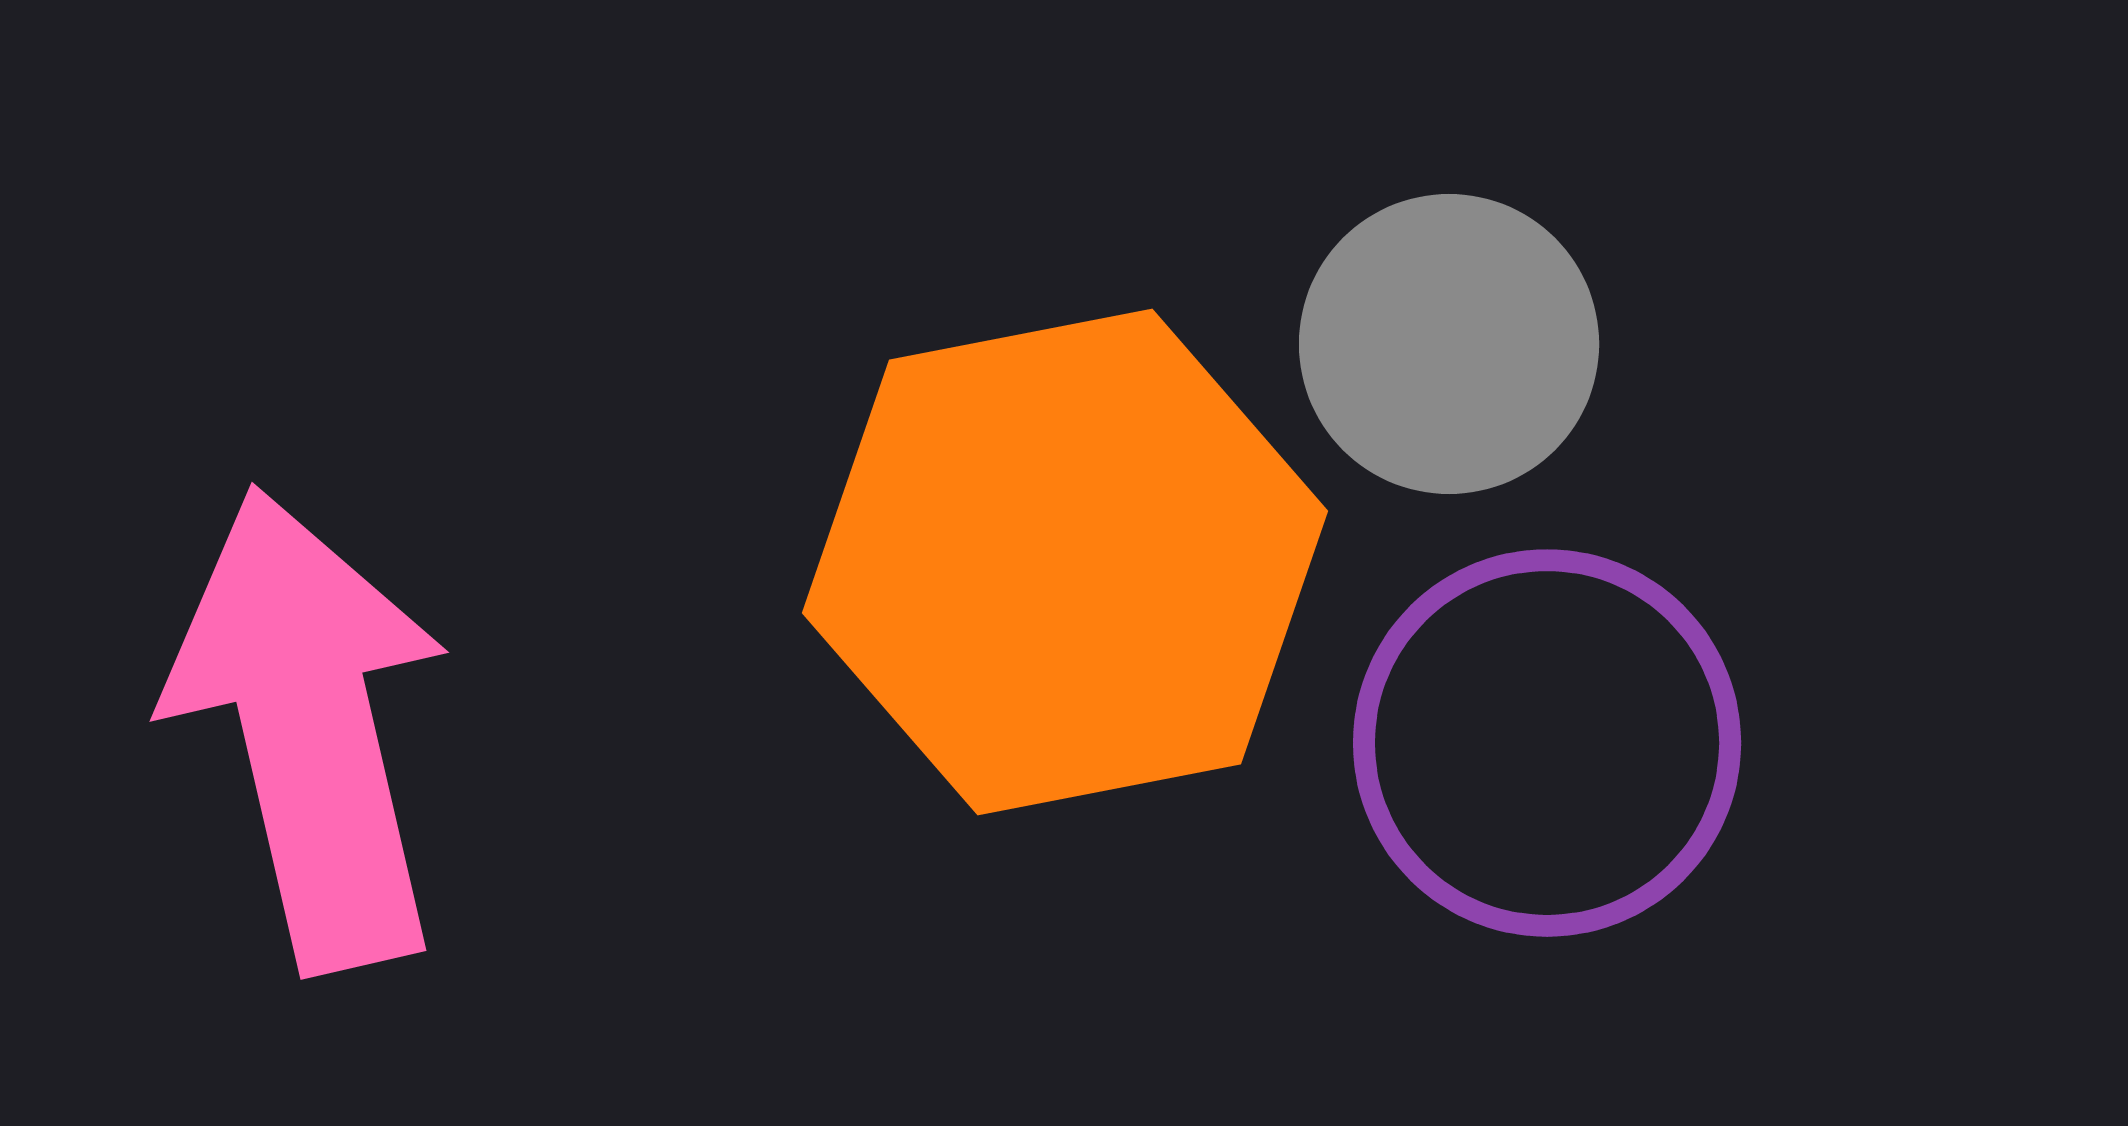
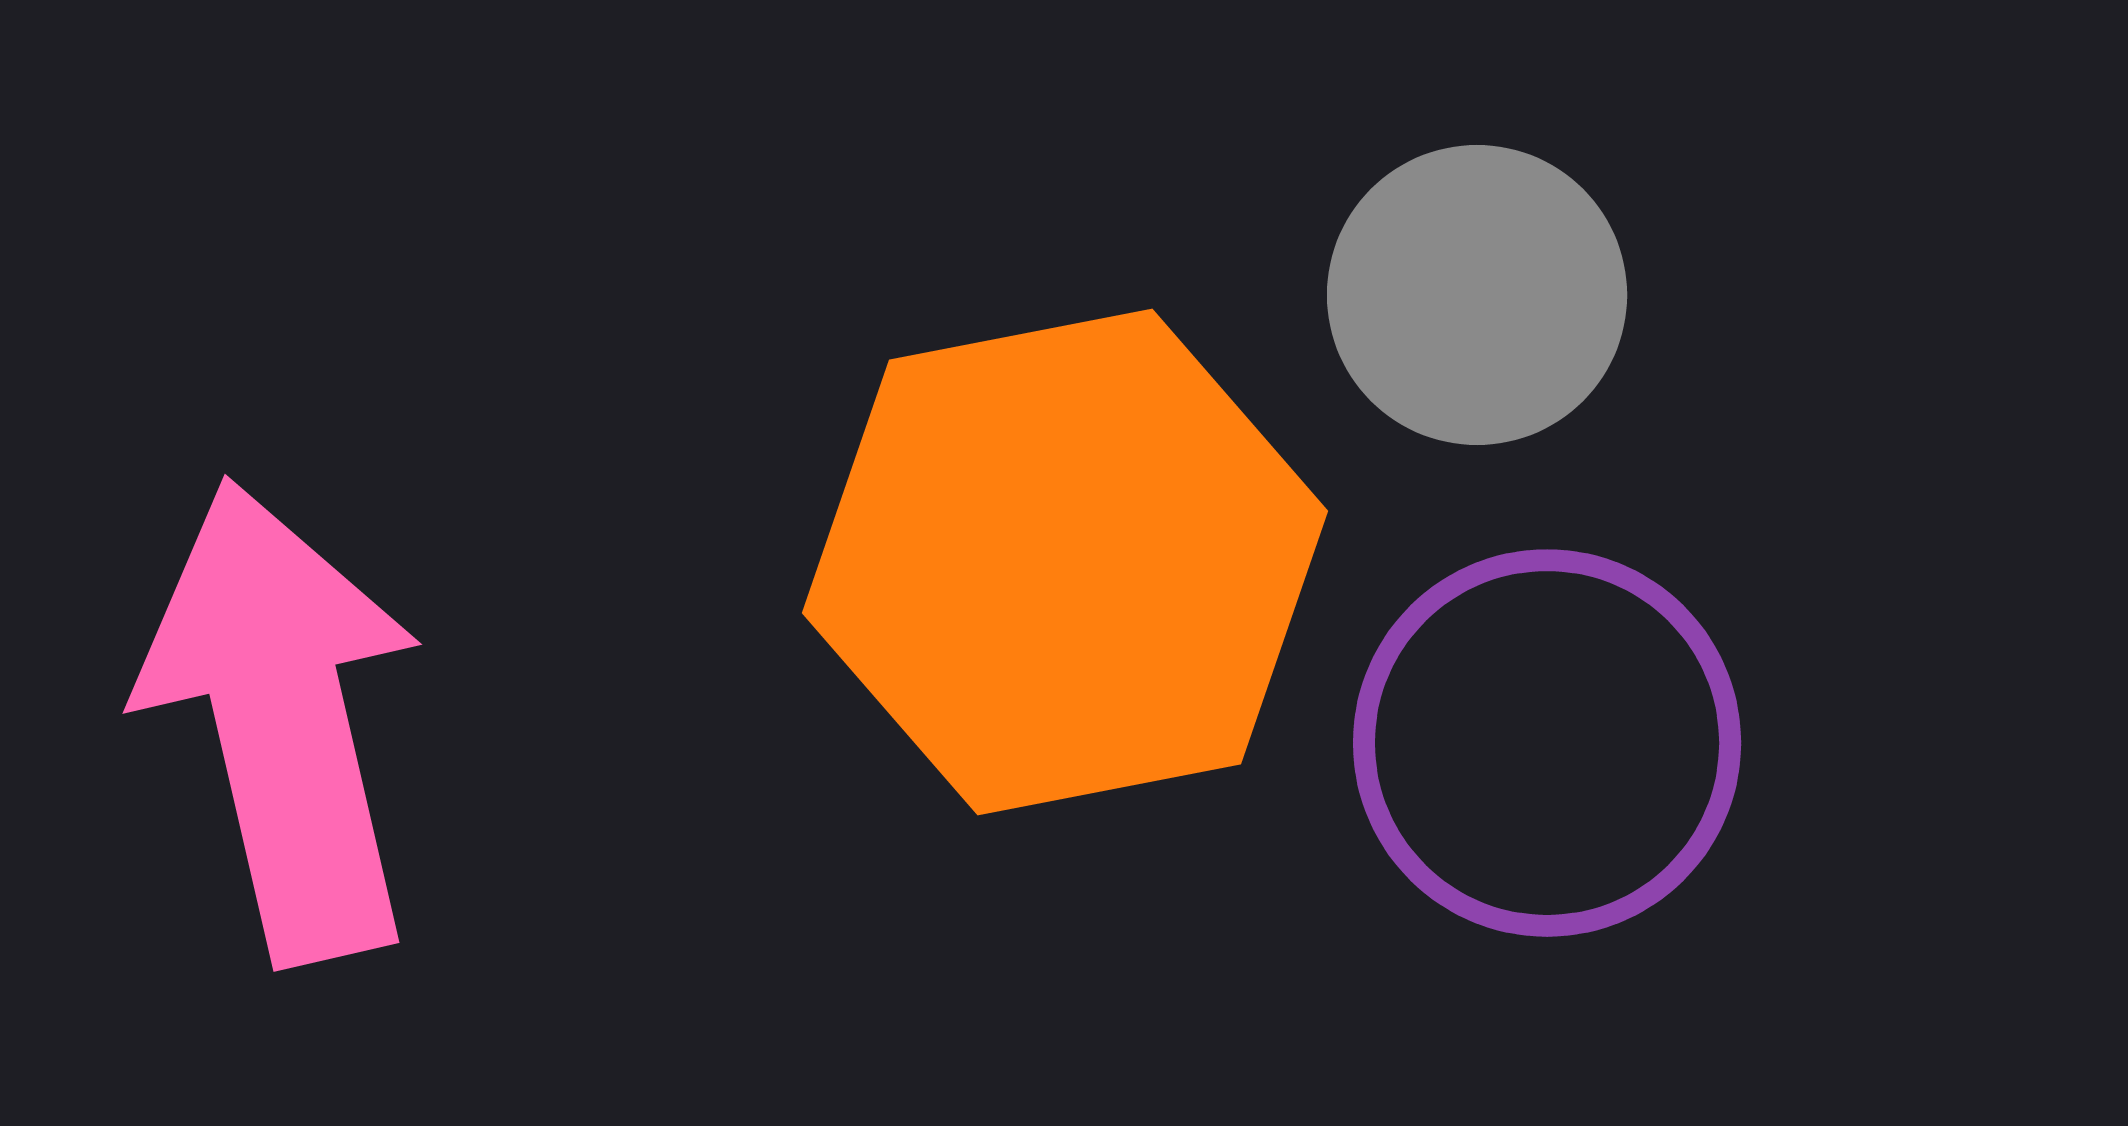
gray circle: moved 28 px right, 49 px up
pink arrow: moved 27 px left, 8 px up
